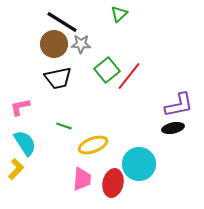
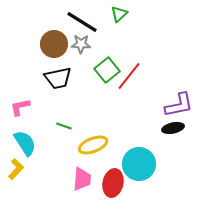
black line: moved 20 px right
